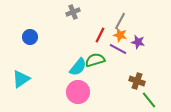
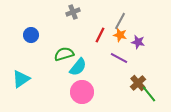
blue circle: moved 1 px right, 2 px up
purple line: moved 1 px right, 9 px down
green semicircle: moved 31 px left, 6 px up
brown cross: moved 1 px right, 2 px down; rotated 28 degrees clockwise
pink circle: moved 4 px right
green line: moved 6 px up
